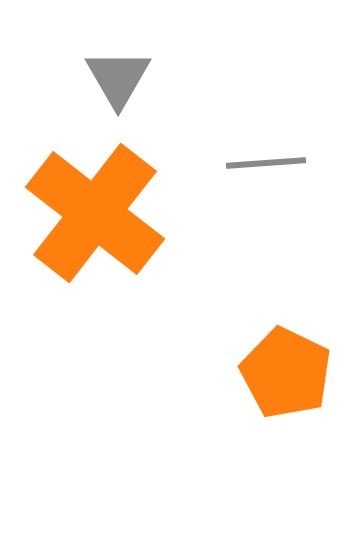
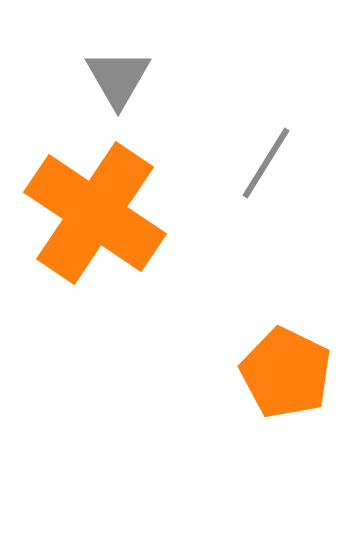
gray line: rotated 54 degrees counterclockwise
orange cross: rotated 4 degrees counterclockwise
